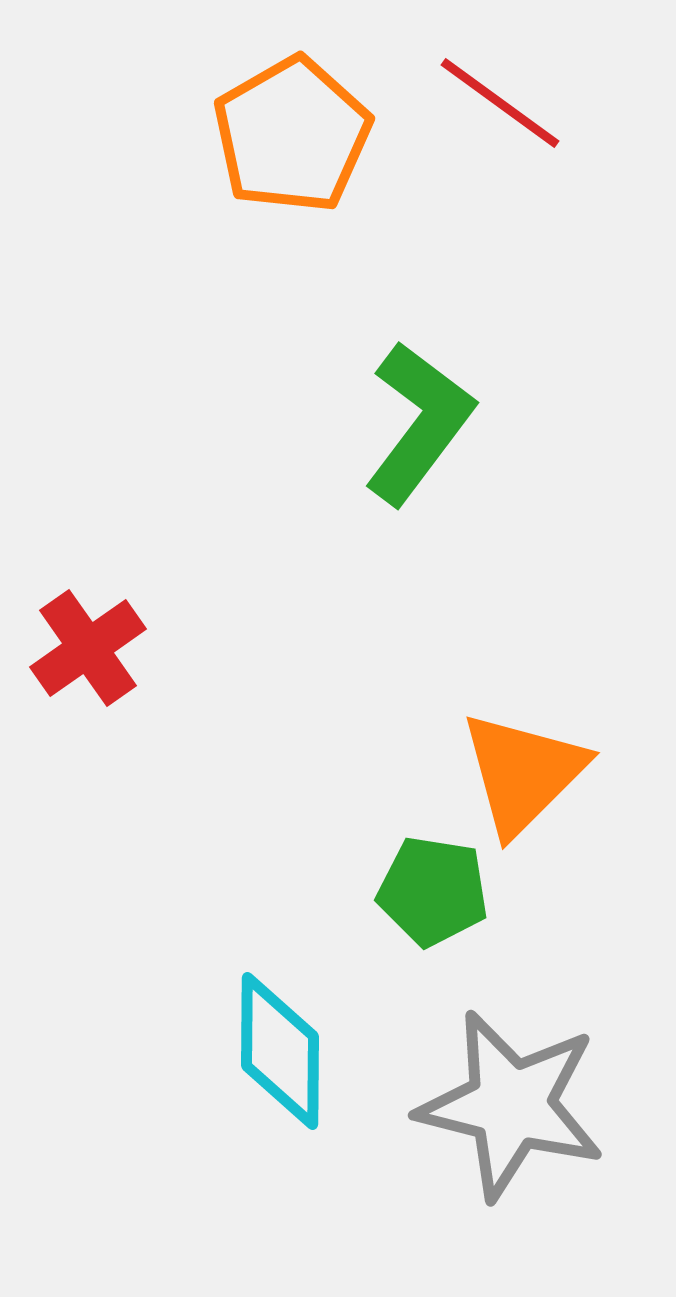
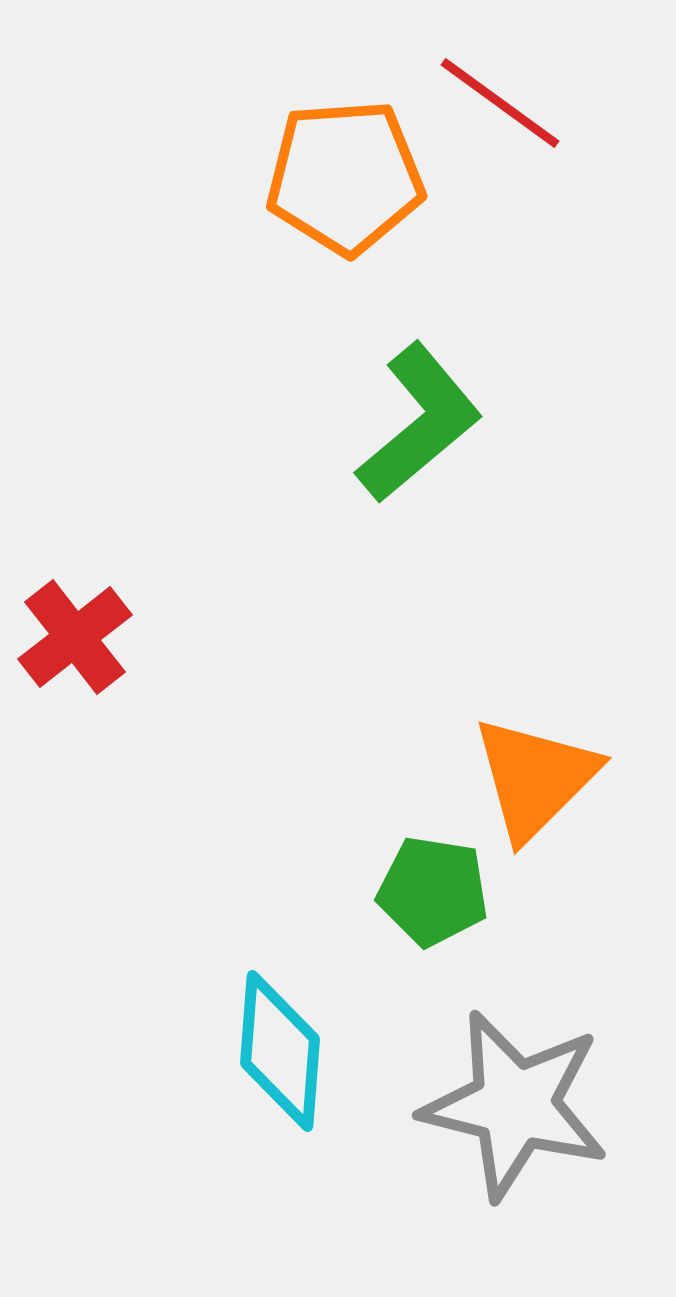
orange pentagon: moved 53 px right, 42 px down; rotated 26 degrees clockwise
green L-shape: rotated 13 degrees clockwise
red cross: moved 13 px left, 11 px up; rotated 3 degrees counterclockwise
orange triangle: moved 12 px right, 5 px down
cyan diamond: rotated 4 degrees clockwise
gray star: moved 4 px right
